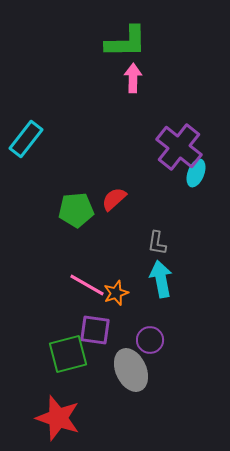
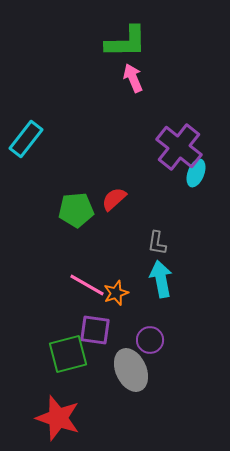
pink arrow: rotated 24 degrees counterclockwise
